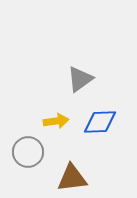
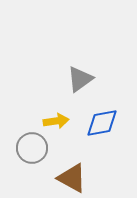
blue diamond: moved 2 px right, 1 px down; rotated 8 degrees counterclockwise
gray circle: moved 4 px right, 4 px up
brown triangle: rotated 36 degrees clockwise
